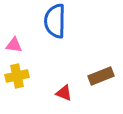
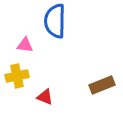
pink triangle: moved 11 px right
brown rectangle: moved 1 px right, 9 px down
red triangle: moved 19 px left, 4 px down
